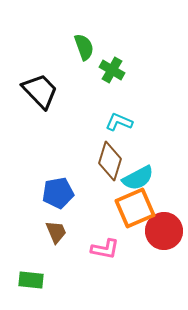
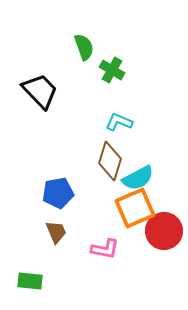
green rectangle: moved 1 px left, 1 px down
